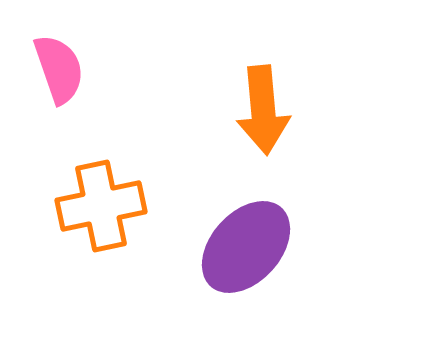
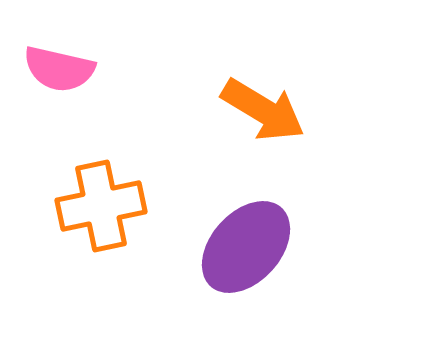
pink semicircle: rotated 122 degrees clockwise
orange arrow: rotated 54 degrees counterclockwise
